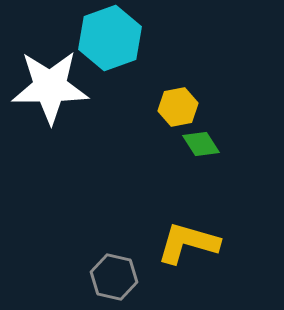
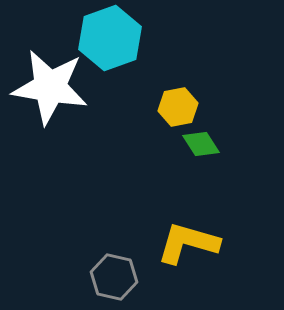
white star: rotated 10 degrees clockwise
